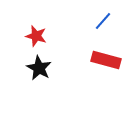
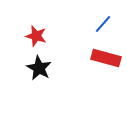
blue line: moved 3 px down
red rectangle: moved 2 px up
